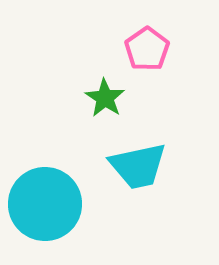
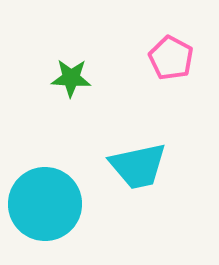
pink pentagon: moved 24 px right, 9 px down; rotated 9 degrees counterclockwise
green star: moved 34 px left, 20 px up; rotated 30 degrees counterclockwise
